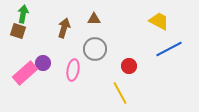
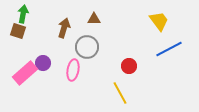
yellow trapezoid: rotated 25 degrees clockwise
gray circle: moved 8 px left, 2 px up
